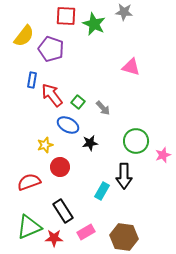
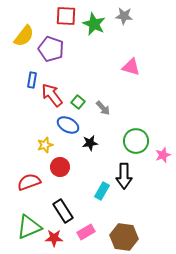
gray star: moved 4 px down
